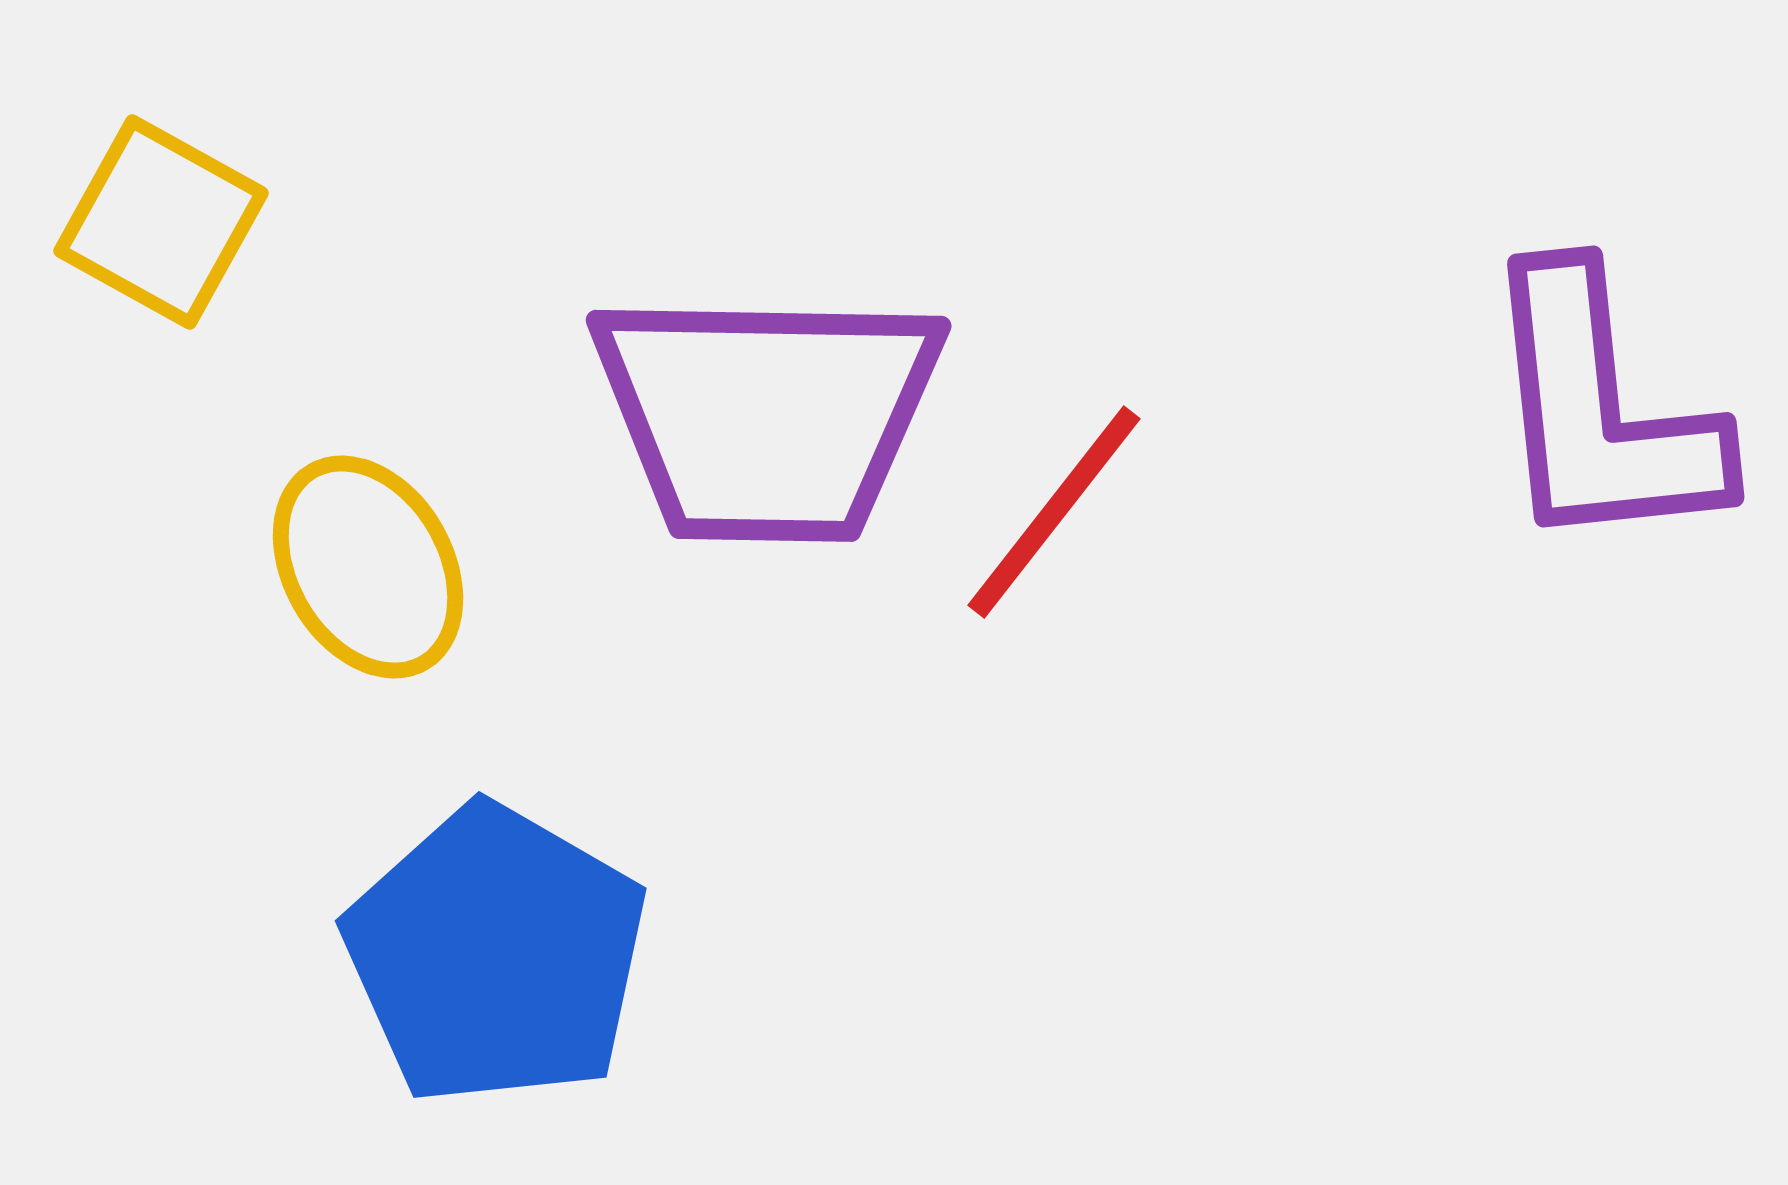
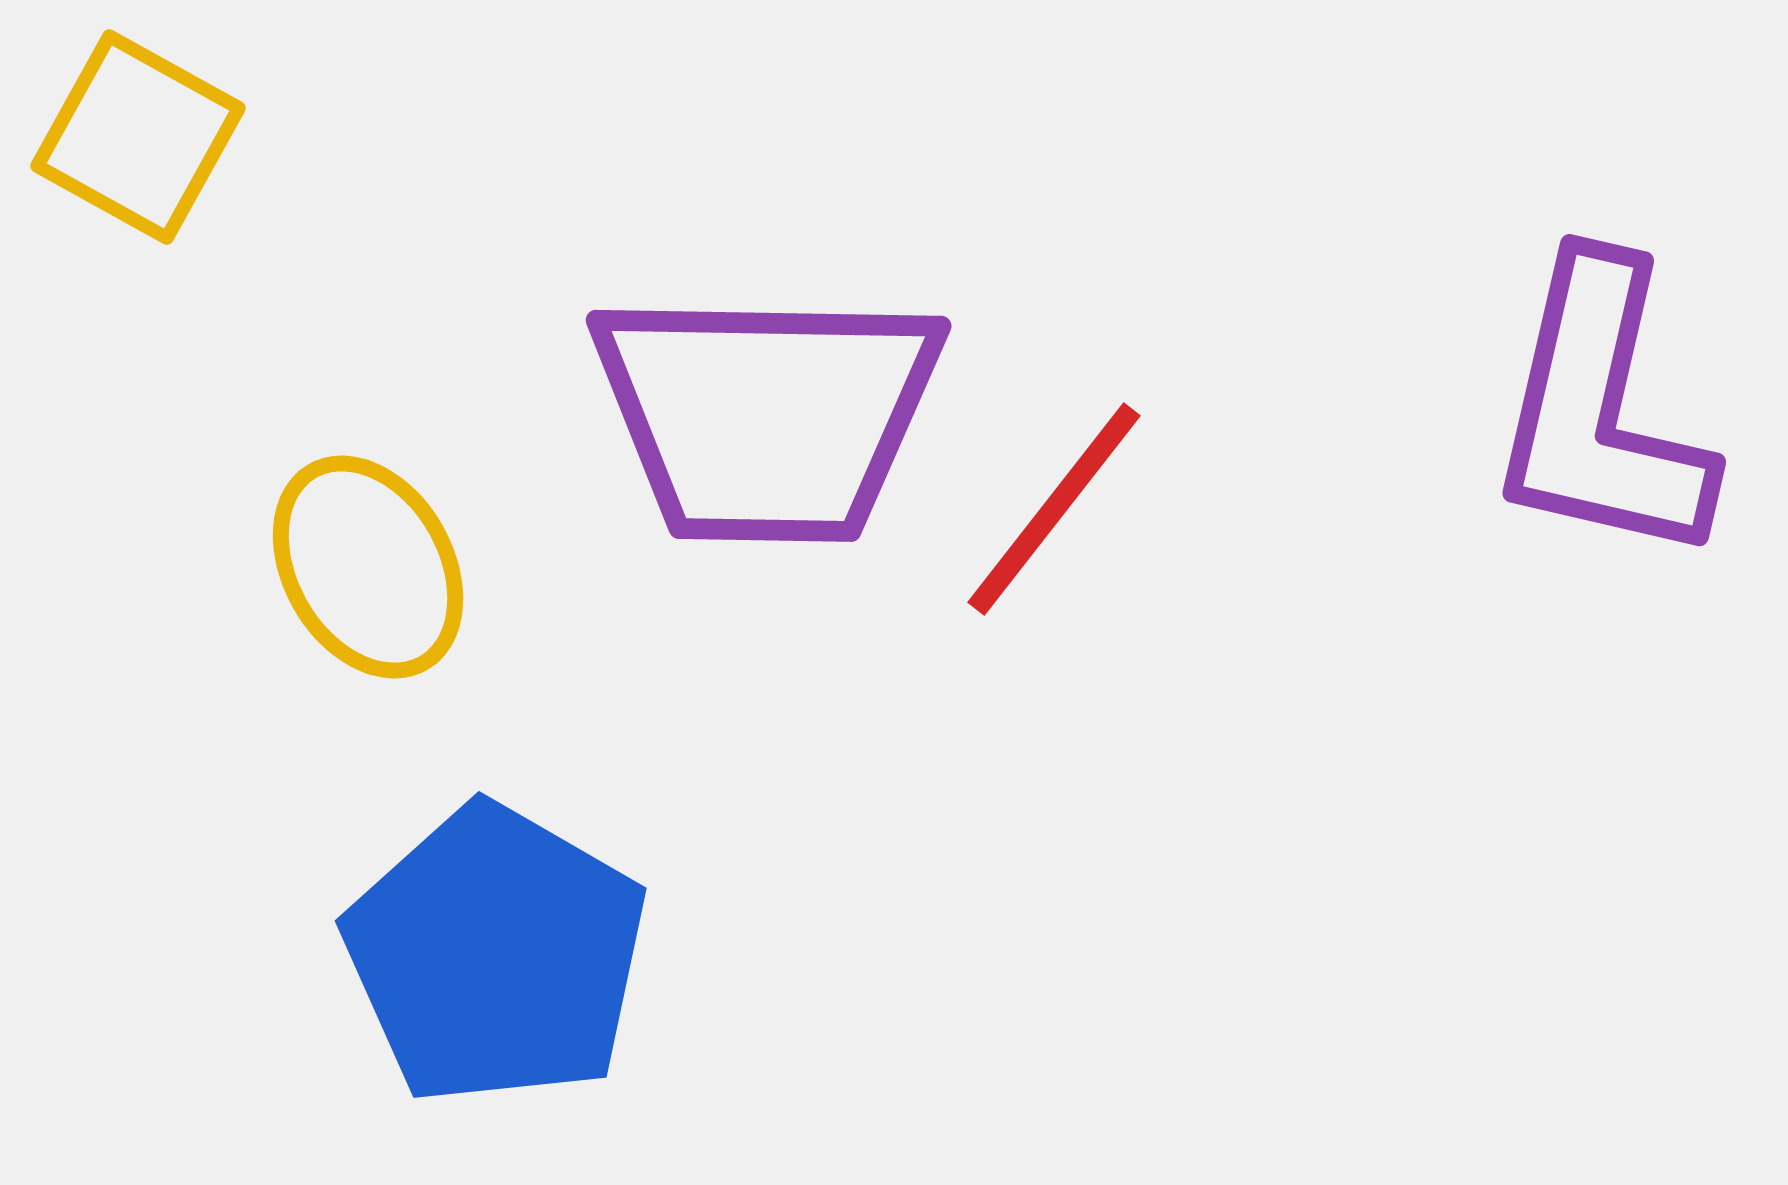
yellow square: moved 23 px left, 85 px up
purple L-shape: rotated 19 degrees clockwise
red line: moved 3 px up
